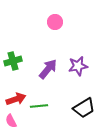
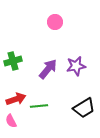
purple star: moved 2 px left
